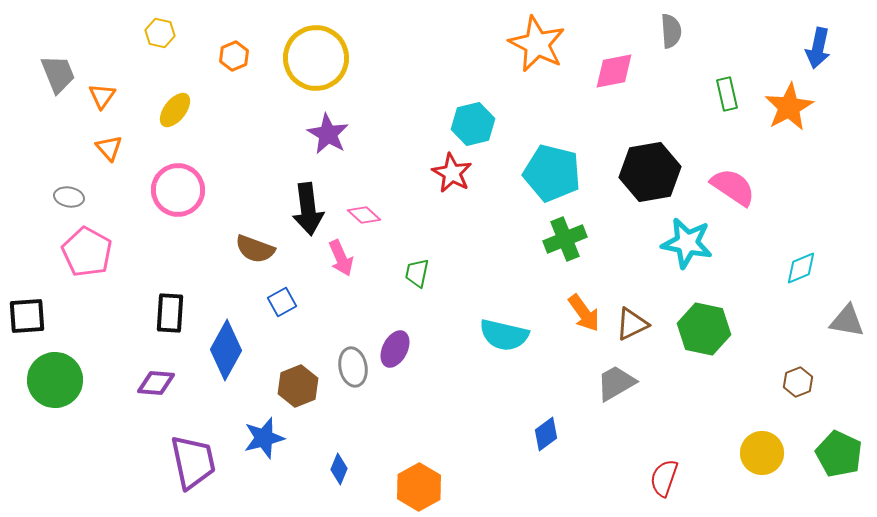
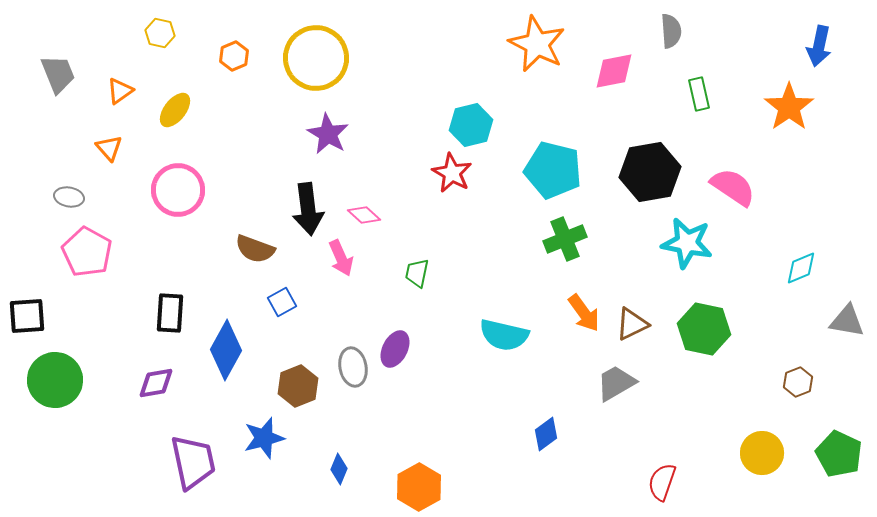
blue arrow at (818, 48): moved 1 px right, 2 px up
green rectangle at (727, 94): moved 28 px left
orange triangle at (102, 96): moved 18 px right, 5 px up; rotated 20 degrees clockwise
orange star at (789, 107): rotated 6 degrees counterclockwise
cyan hexagon at (473, 124): moved 2 px left, 1 px down
cyan pentagon at (552, 173): moved 1 px right, 3 px up
purple diamond at (156, 383): rotated 15 degrees counterclockwise
red semicircle at (664, 478): moved 2 px left, 4 px down
